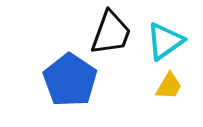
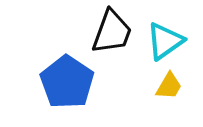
black trapezoid: moved 1 px right, 1 px up
blue pentagon: moved 3 px left, 2 px down
